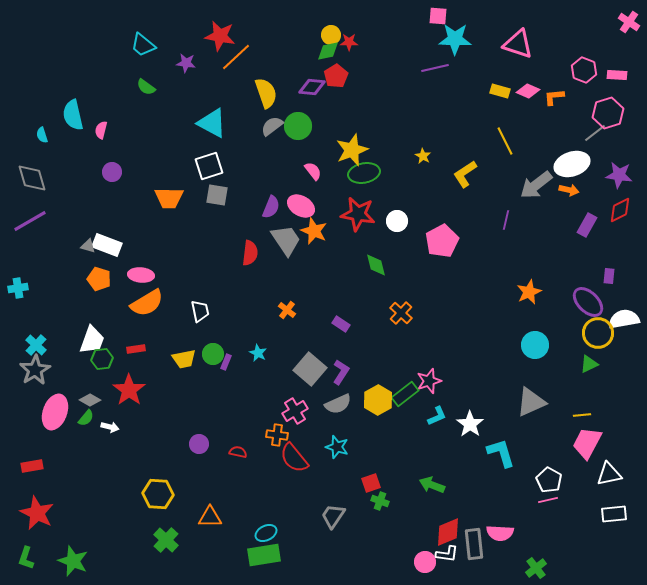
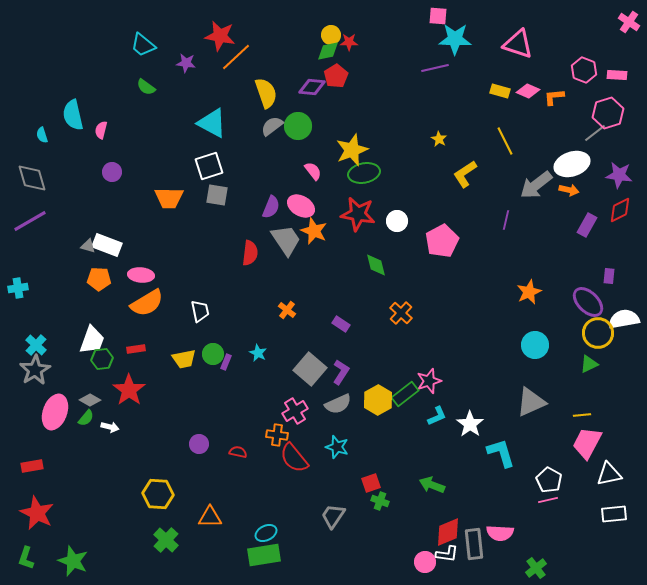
yellow star at (423, 156): moved 16 px right, 17 px up
orange pentagon at (99, 279): rotated 15 degrees counterclockwise
